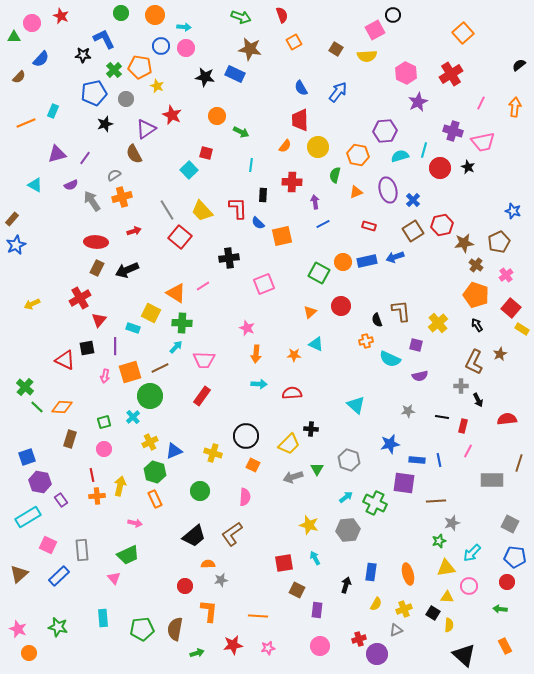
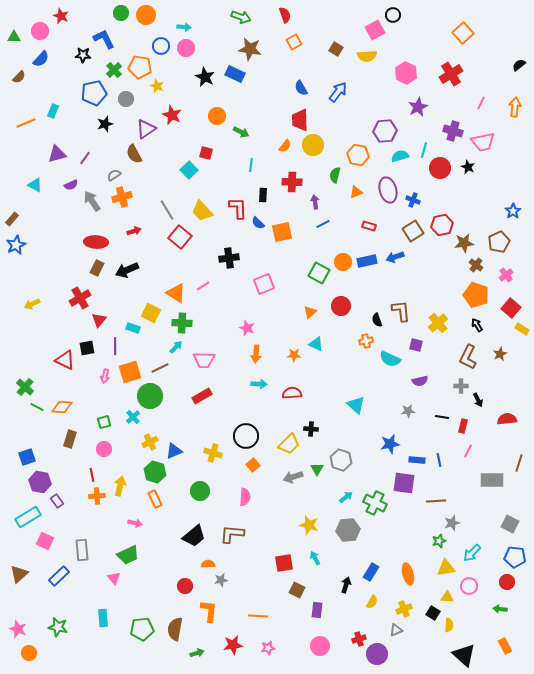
orange circle at (155, 15): moved 9 px left
red semicircle at (282, 15): moved 3 px right
pink circle at (32, 23): moved 8 px right, 8 px down
black star at (205, 77): rotated 18 degrees clockwise
purple star at (418, 102): moved 5 px down
yellow circle at (318, 147): moved 5 px left, 2 px up
blue cross at (413, 200): rotated 24 degrees counterclockwise
blue star at (513, 211): rotated 21 degrees clockwise
orange square at (282, 236): moved 4 px up
brown L-shape at (474, 362): moved 6 px left, 5 px up
purple semicircle at (420, 376): moved 5 px down
red rectangle at (202, 396): rotated 24 degrees clockwise
green line at (37, 407): rotated 16 degrees counterclockwise
gray hexagon at (349, 460): moved 8 px left
orange square at (253, 465): rotated 24 degrees clockwise
purple rectangle at (61, 500): moved 4 px left, 1 px down
brown L-shape at (232, 534): rotated 40 degrees clockwise
pink square at (48, 545): moved 3 px left, 4 px up
blue rectangle at (371, 572): rotated 24 degrees clockwise
yellow semicircle at (376, 604): moved 4 px left, 2 px up
